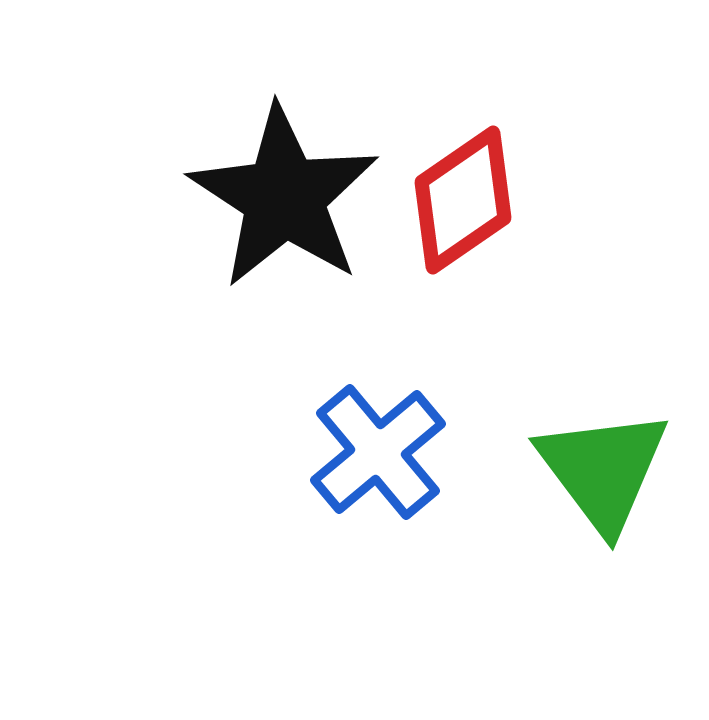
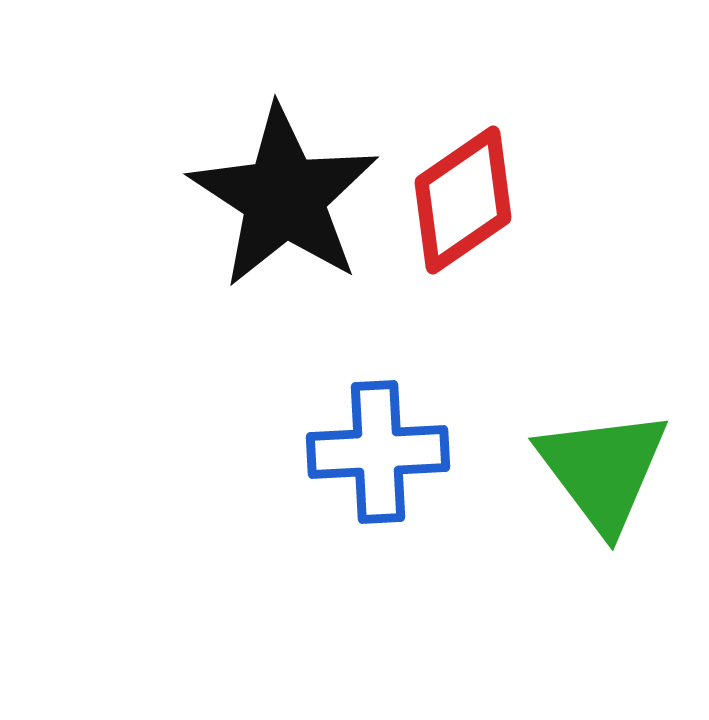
blue cross: rotated 37 degrees clockwise
